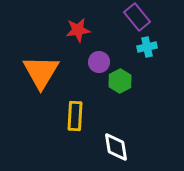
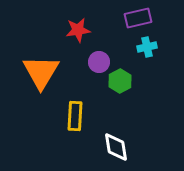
purple rectangle: moved 1 px right, 1 px down; rotated 64 degrees counterclockwise
